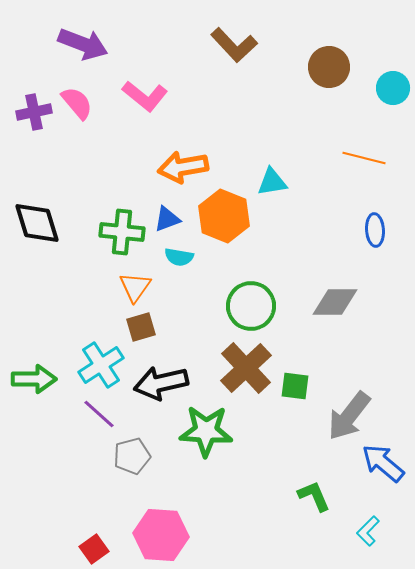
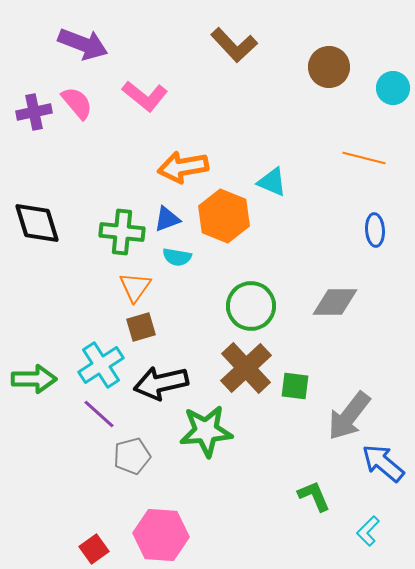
cyan triangle: rotated 32 degrees clockwise
cyan semicircle: moved 2 px left
green star: rotated 8 degrees counterclockwise
